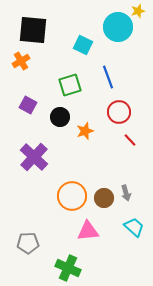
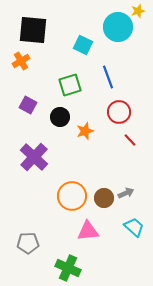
gray arrow: rotated 98 degrees counterclockwise
